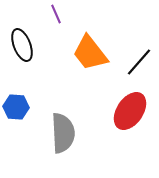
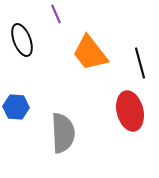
black ellipse: moved 5 px up
black line: moved 1 px right, 1 px down; rotated 56 degrees counterclockwise
red ellipse: rotated 48 degrees counterclockwise
